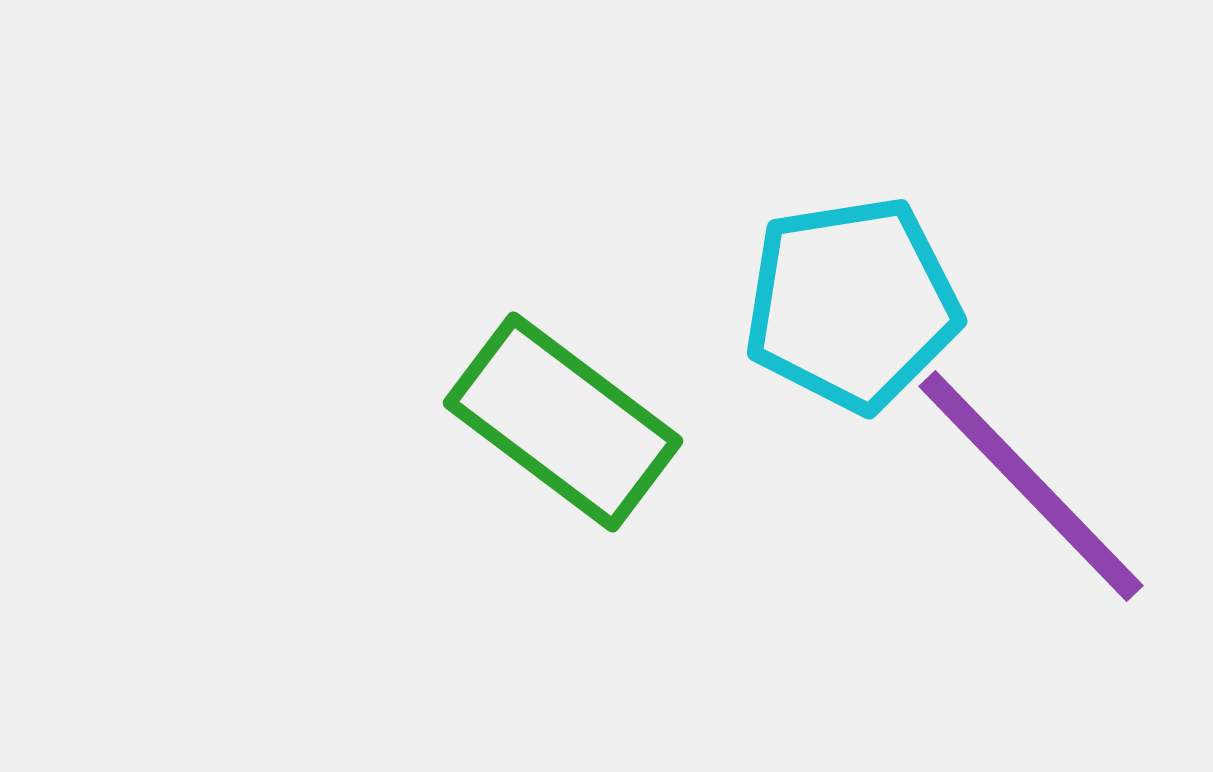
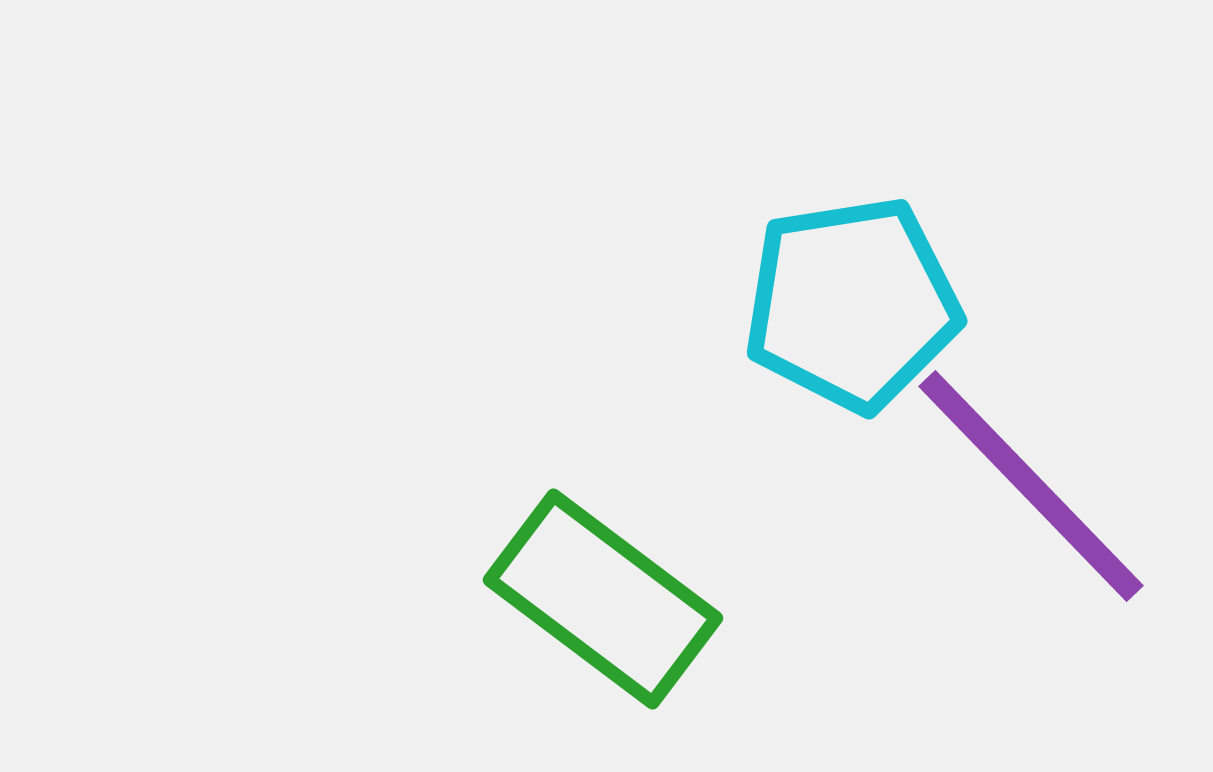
green rectangle: moved 40 px right, 177 px down
